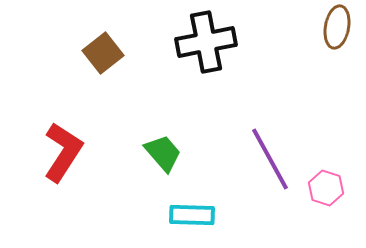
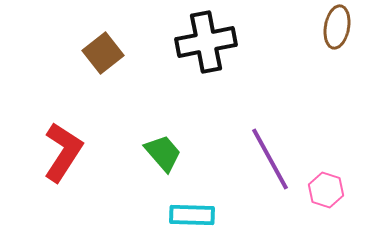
pink hexagon: moved 2 px down
